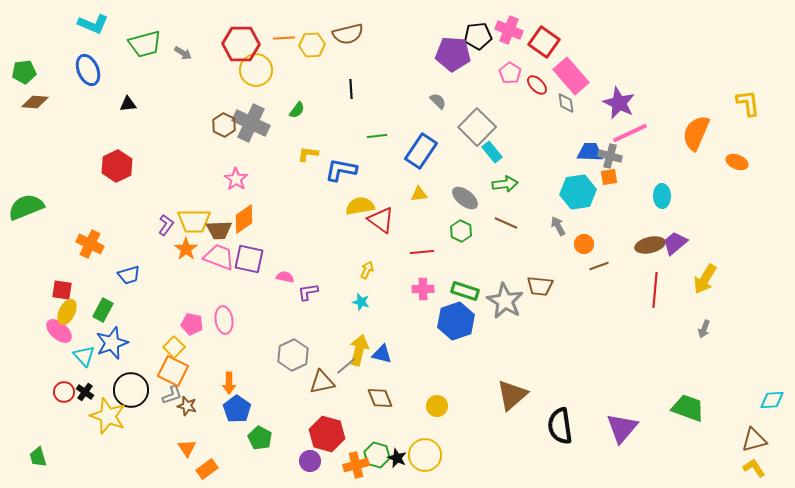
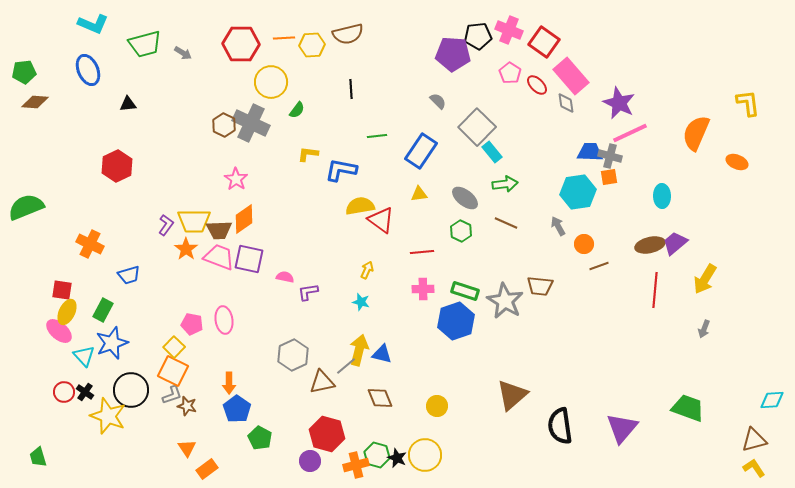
yellow circle at (256, 70): moved 15 px right, 12 px down
